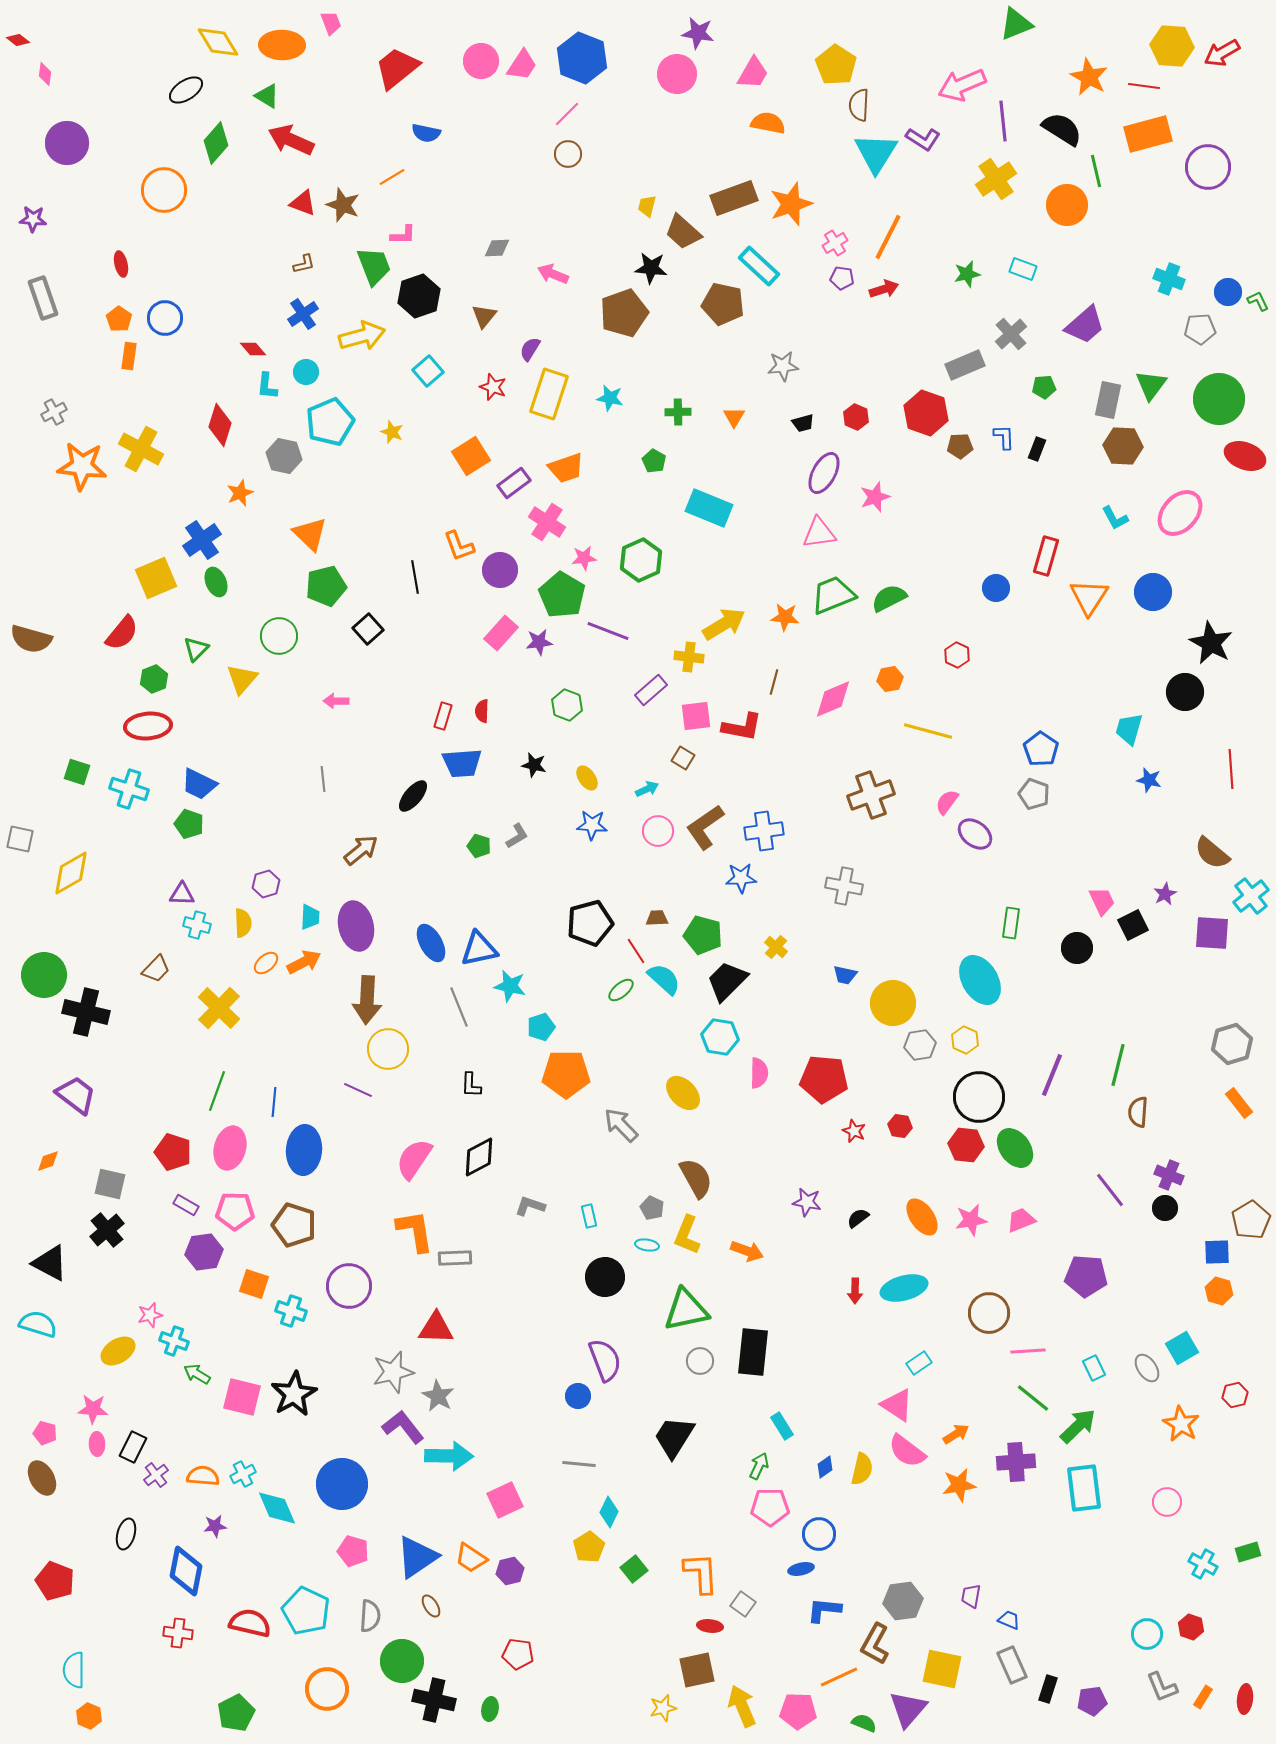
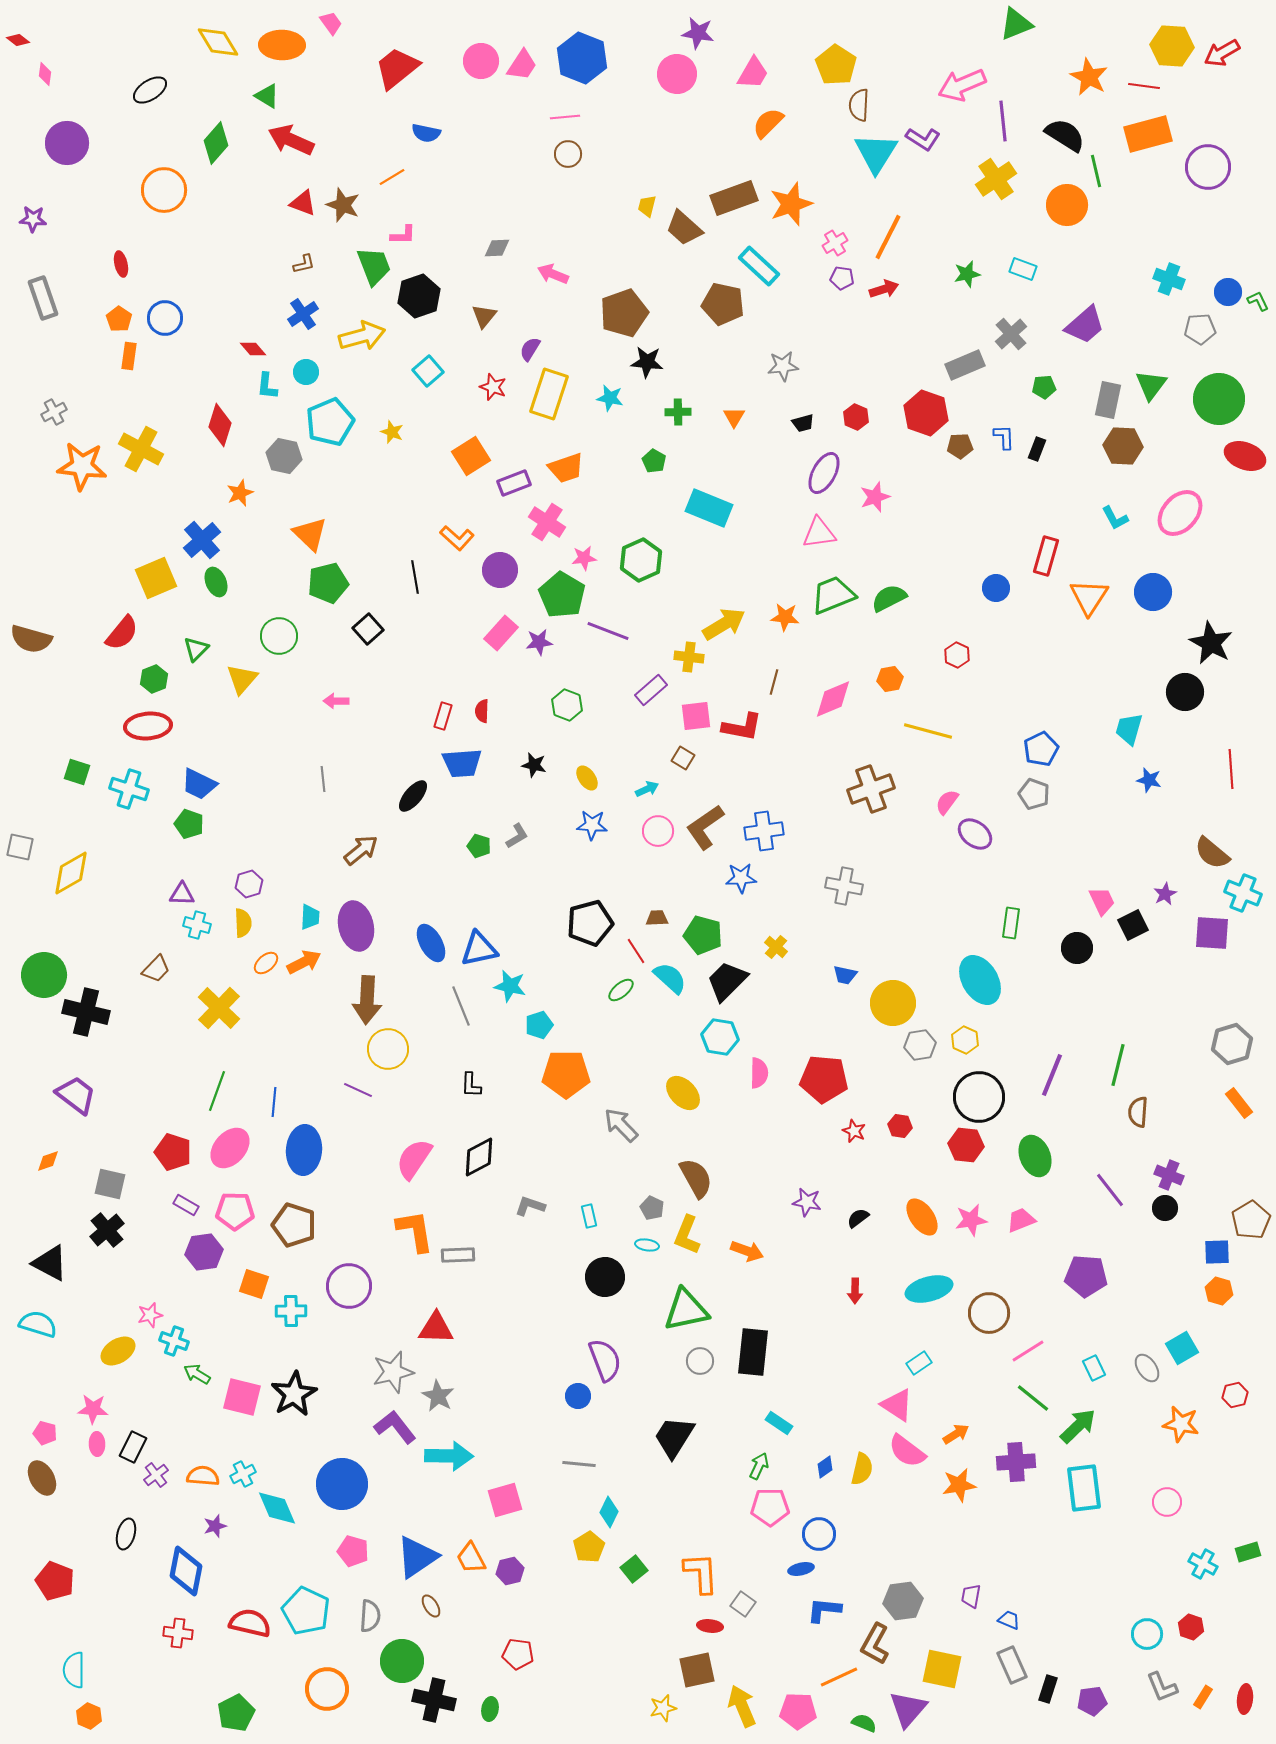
pink trapezoid at (331, 23): rotated 15 degrees counterclockwise
black ellipse at (186, 90): moved 36 px left
pink line at (567, 114): moved 2 px left, 3 px down; rotated 40 degrees clockwise
orange semicircle at (768, 123): rotated 56 degrees counterclockwise
black semicircle at (1062, 129): moved 3 px right, 6 px down
brown trapezoid at (683, 232): moved 1 px right, 4 px up
black star at (651, 268): moved 4 px left, 94 px down
purple rectangle at (514, 483): rotated 16 degrees clockwise
blue cross at (202, 540): rotated 6 degrees counterclockwise
orange L-shape at (459, 546): moved 2 px left, 8 px up; rotated 28 degrees counterclockwise
green pentagon at (326, 586): moved 2 px right, 3 px up
blue pentagon at (1041, 749): rotated 12 degrees clockwise
brown cross at (871, 795): moved 6 px up
gray square at (20, 839): moved 8 px down
purple hexagon at (266, 884): moved 17 px left
cyan cross at (1251, 896): moved 8 px left, 3 px up; rotated 30 degrees counterclockwise
cyan semicircle at (664, 979): moved 6 px right, 1 px up
gray line at (459, 1007): moved 2 px right, 1 px up
cyan pentagon at (541, 1027): moved 2 px left, 2 px up
pink ellipse at (230, 1148): rotated 27 degrees clockwise
green ellipse at (1015, 1148): moved 20 px right, 8 px down; rotated 15 degrees clockwise
gray rectangle at (455, 1258): moved 3 px right, 3 px up
cyan ellipse at (904, 1288): moved 25 px right, 1 px down
cyan cross at (291, 1311): rotated 20 degrees counterclockwise
pink line at (1028, 1351): rotated 28 degrees counterclockwise
orange star at (1181, 1424): rotated 18 degrees counterclockwise
cyan rectangle at (782, 1426): moved 3 px left, 3 px up; rotated 24 degrees counterclockwise
purple L-shape at (403, 1427): moved 8 px left
pink square at (505, 1500): rotated 9 degrees clockwise
purple star at (215, 1526): rotated 10 degrees counterclockwise
orange trapezoid at (471, 1558): rotated 28 degrees clockwise
